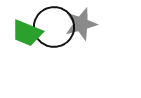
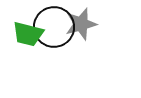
green trapezoid: moved 1 px right, 1 px down; rotated 8 degrees counterclockwise
